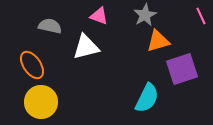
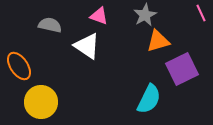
pink line: moved 3 px up
gray semicircle: moved 1 px up
white triangle: moved 1 px right, 1 px up; rotated 48 degrees clockwise
orange ellipse: moved 13 px left, 1 px down
purple square: rotated 8 degrees counterclockwise
cyan semicircle: moved 2 px right, 1 px down
